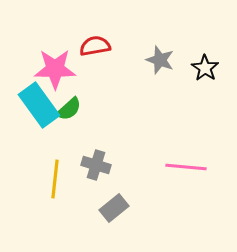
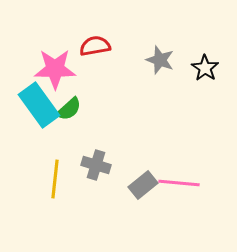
pink line: moved 7 px left, 16 px down
gray rectangle: moved 29 px right, 23 px up
